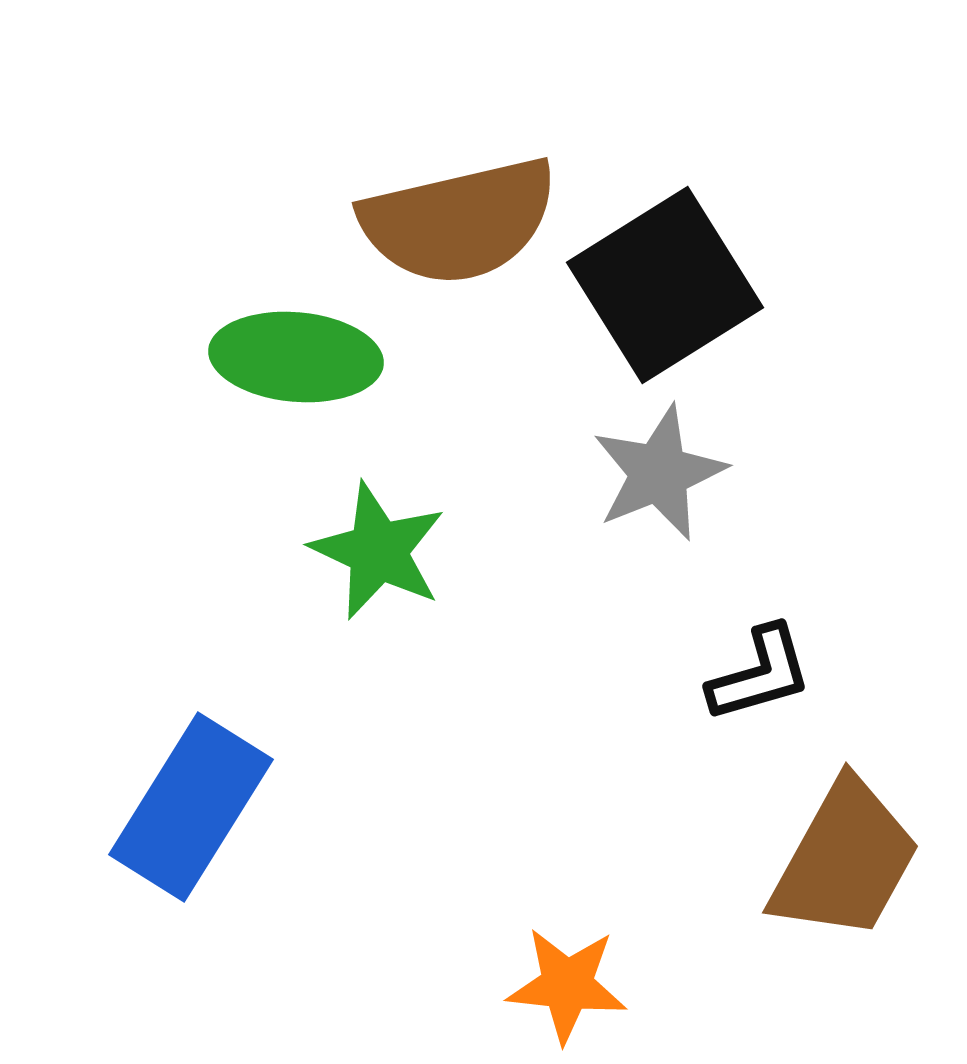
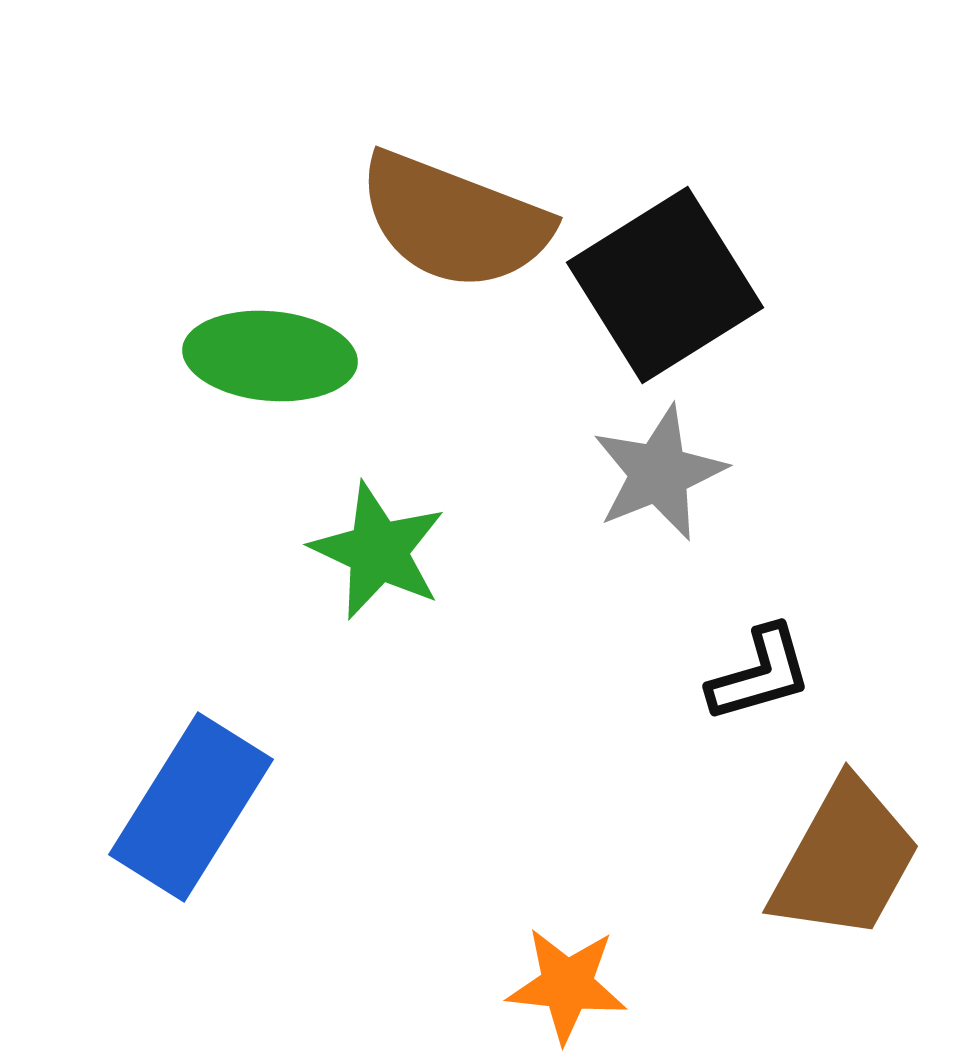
brown semicircle: moved 5 px left; rotated 34 degrees clockwise
green ellipse: moved 26 px left, 1 px up
